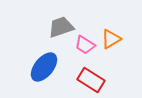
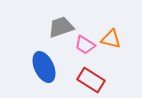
orange triangle: rotated 45 degrees clockwise
blue ellipse: rotated 64 degrees counterclockwise
